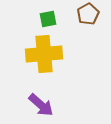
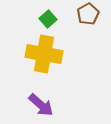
green square: rotated 30 degrees counterclockwise
yellow cross: rotated 15 degrees clockwise
